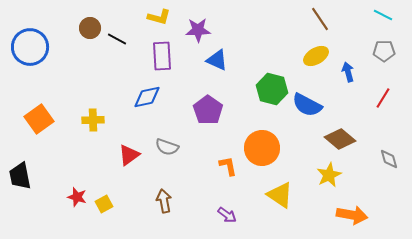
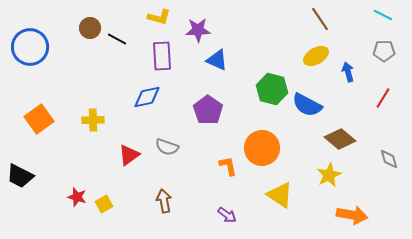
black trapezoid: rotated 52 degrees counterclockwise
